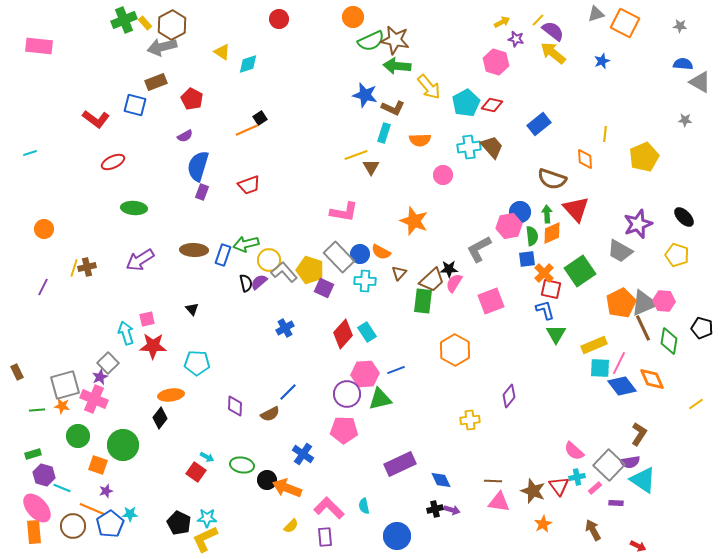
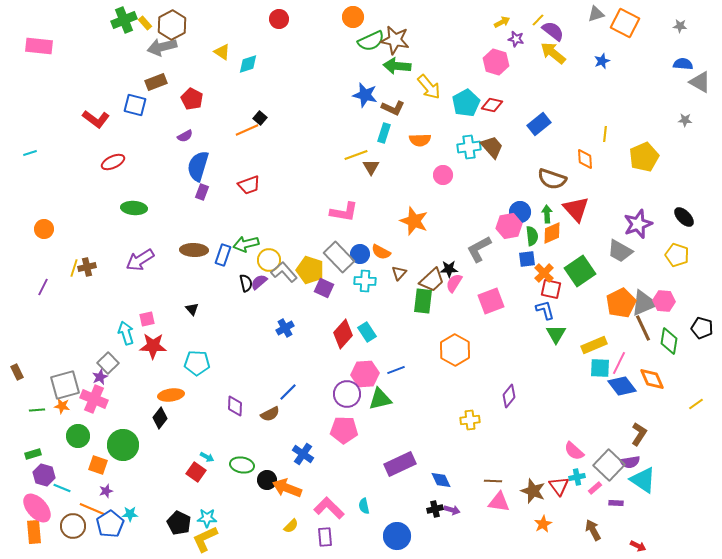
black square at (260, 118): rotated 16 degrees counterclockwise
